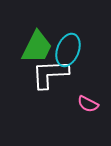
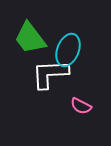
green trapezoid: moved 7 px left, 9 px up; rotated 117 degrees clockwise
pink semicircle: moved 7 px left, 2 px down
